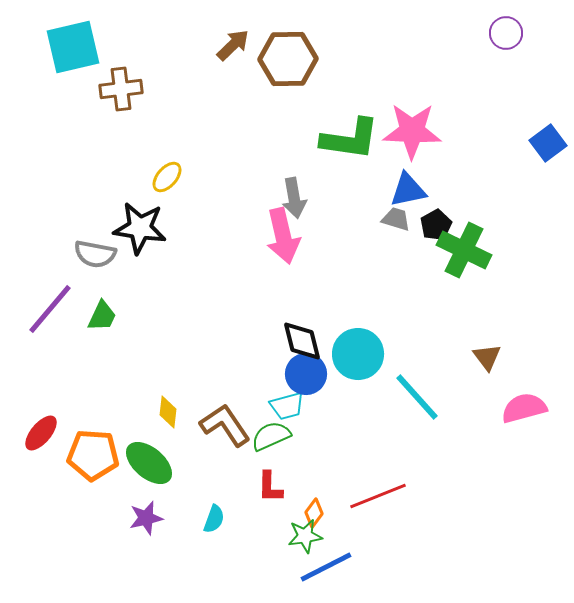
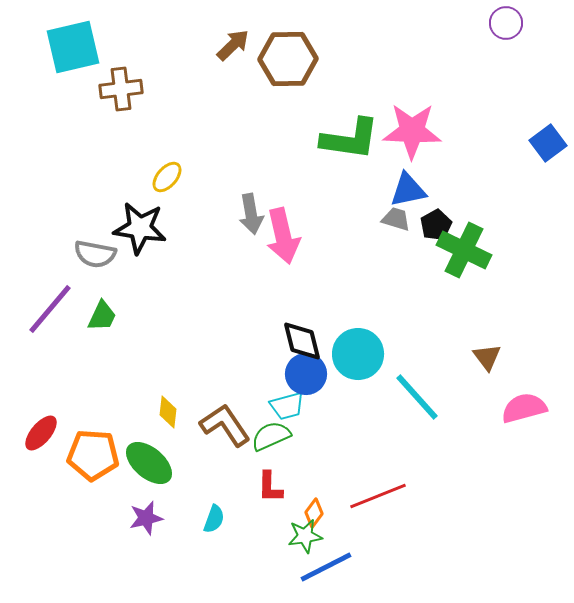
purple circle: moved 10 px up
gray arrow: moved 43 px left, 16 px down
